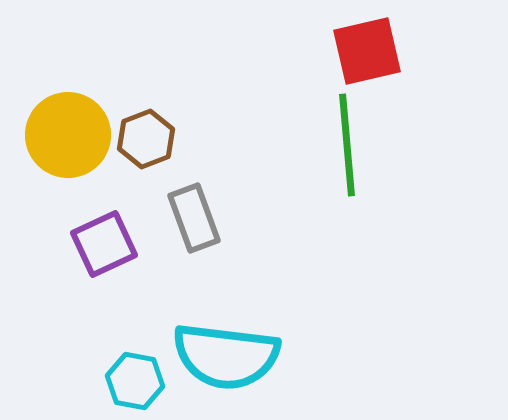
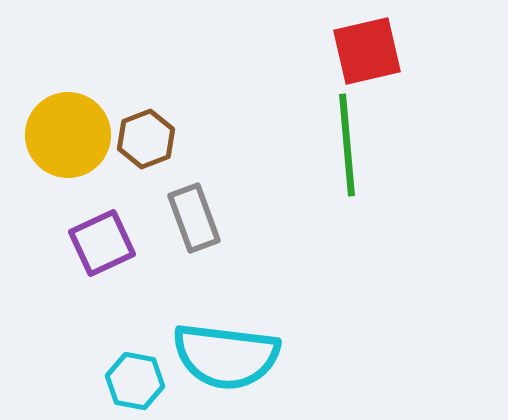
purple square: moved 2 px left, 1 px up
